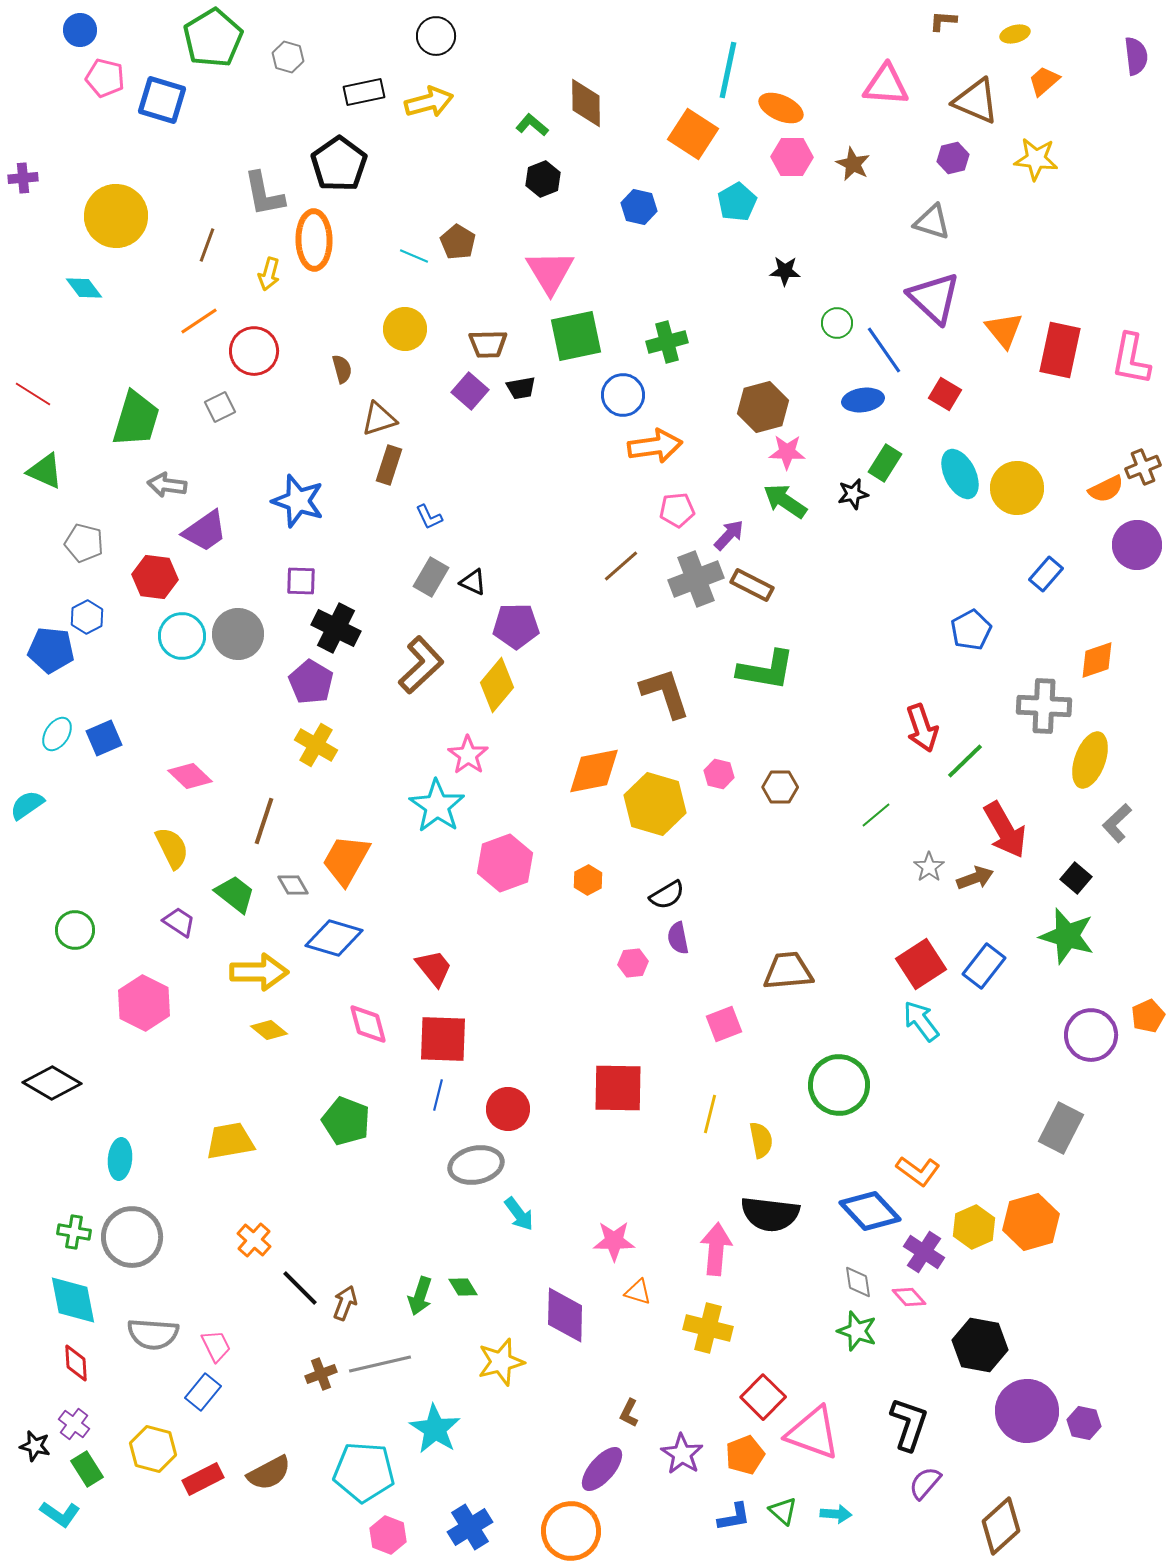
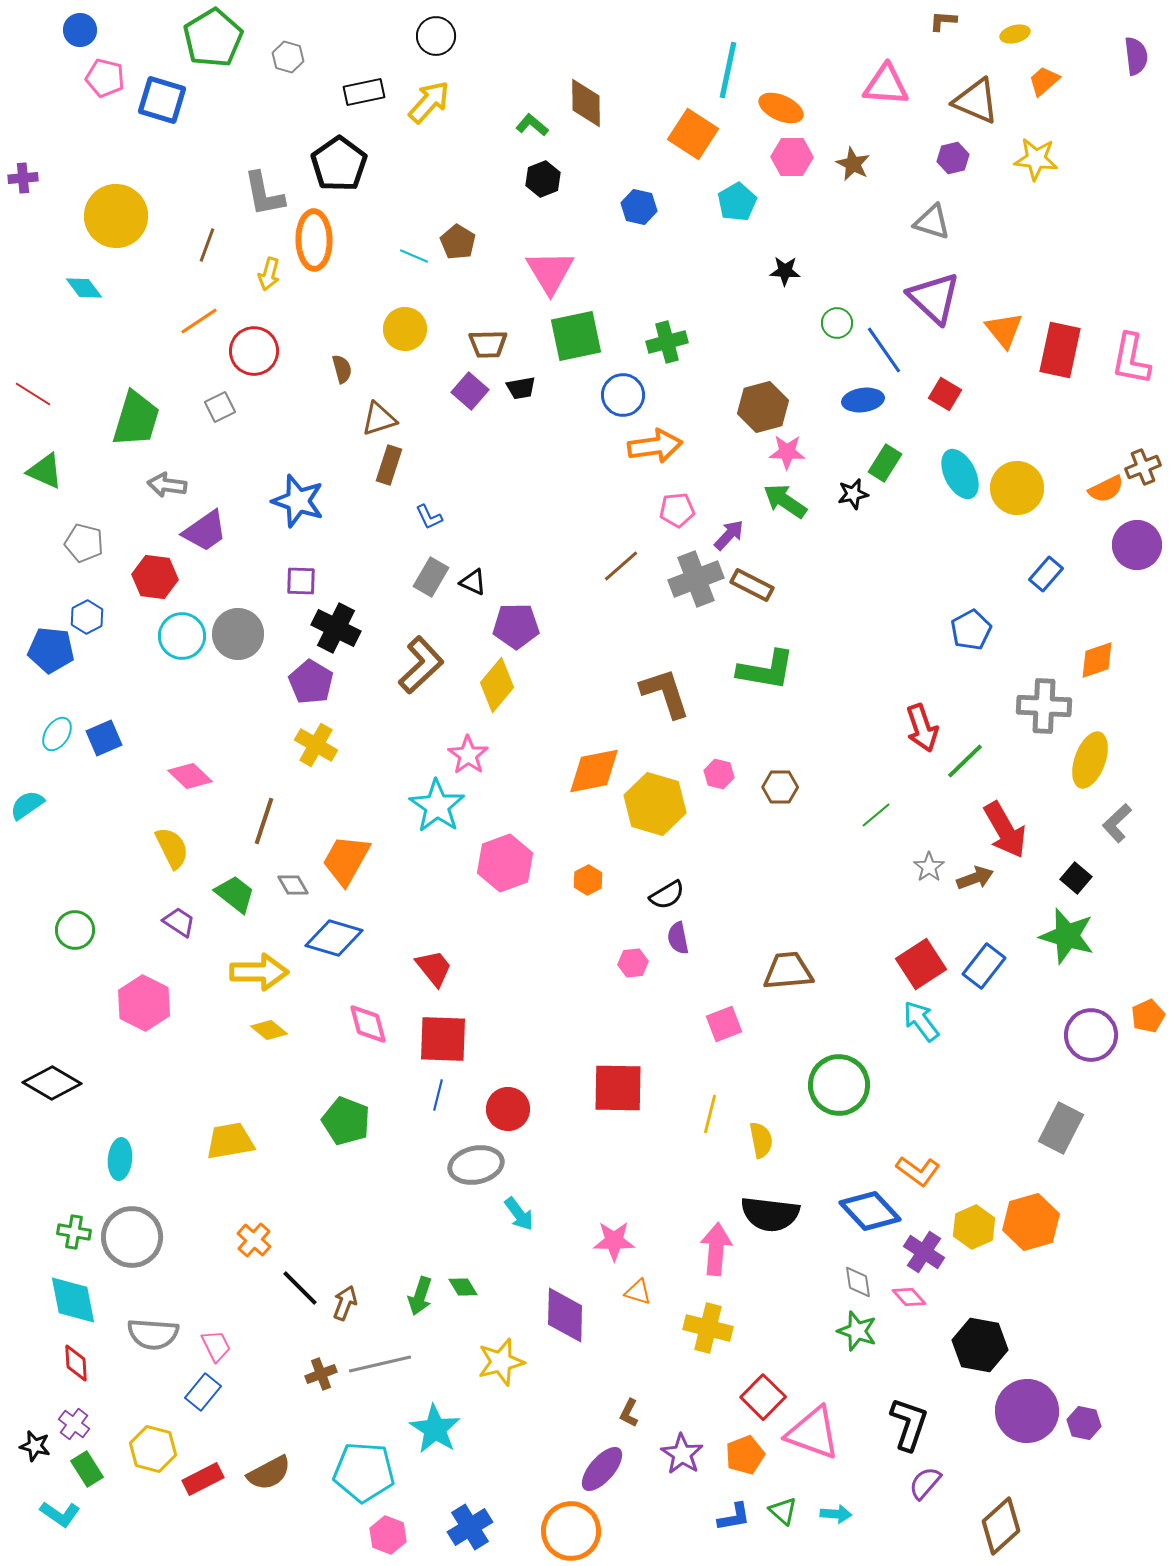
yellow arrow at (429, 102): rotated 33 degrees counterclockwise
